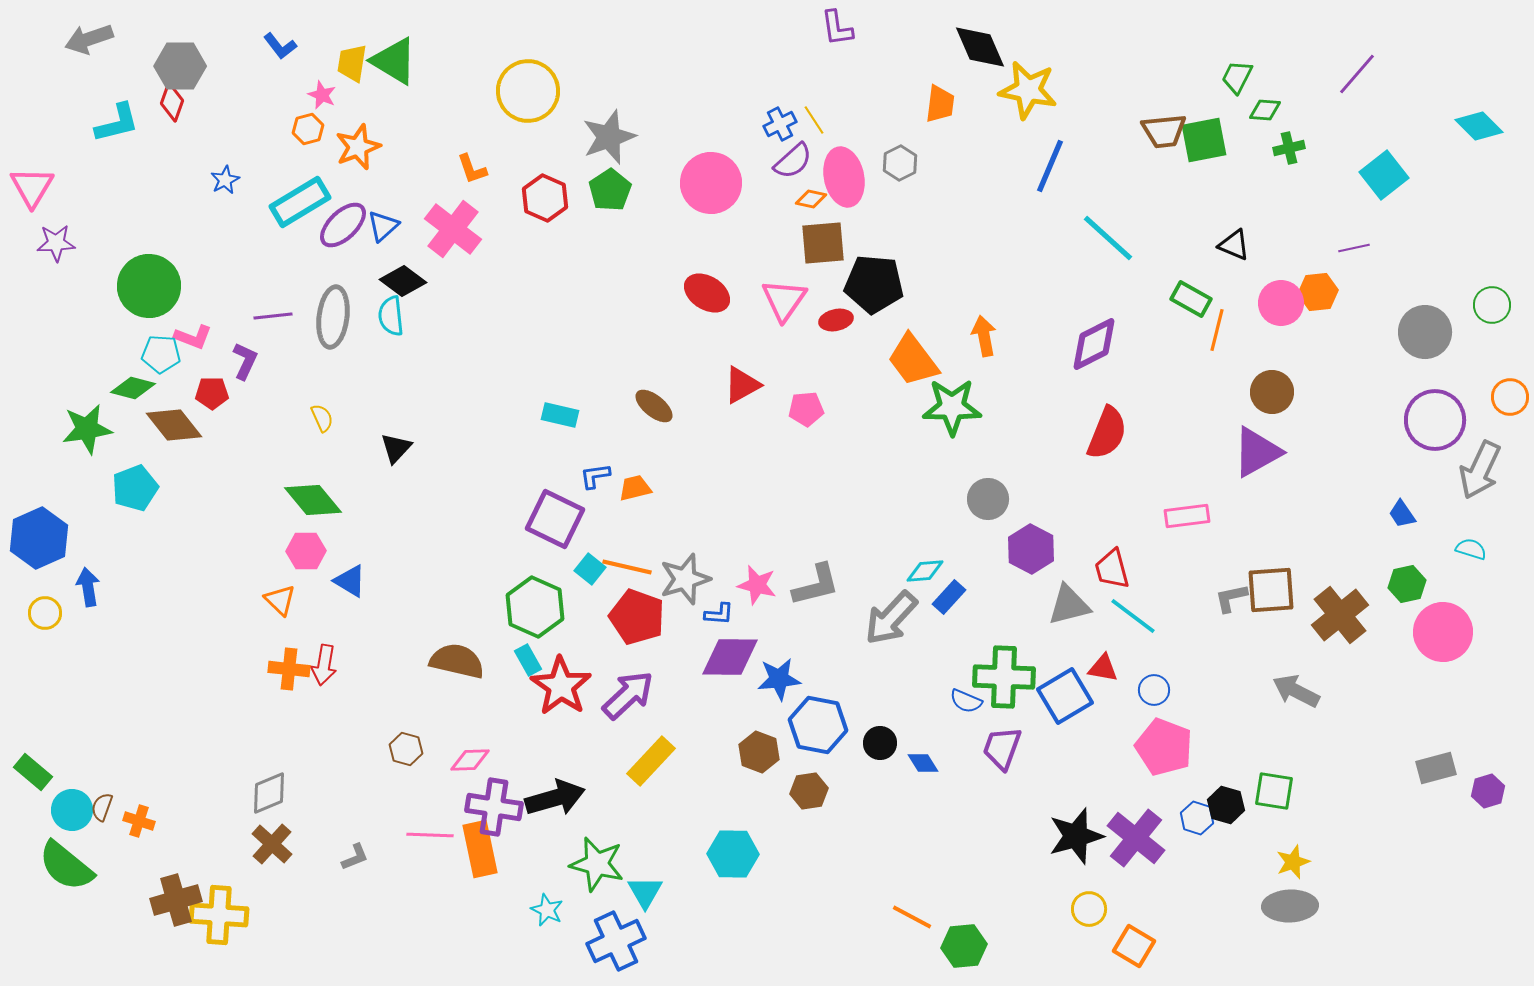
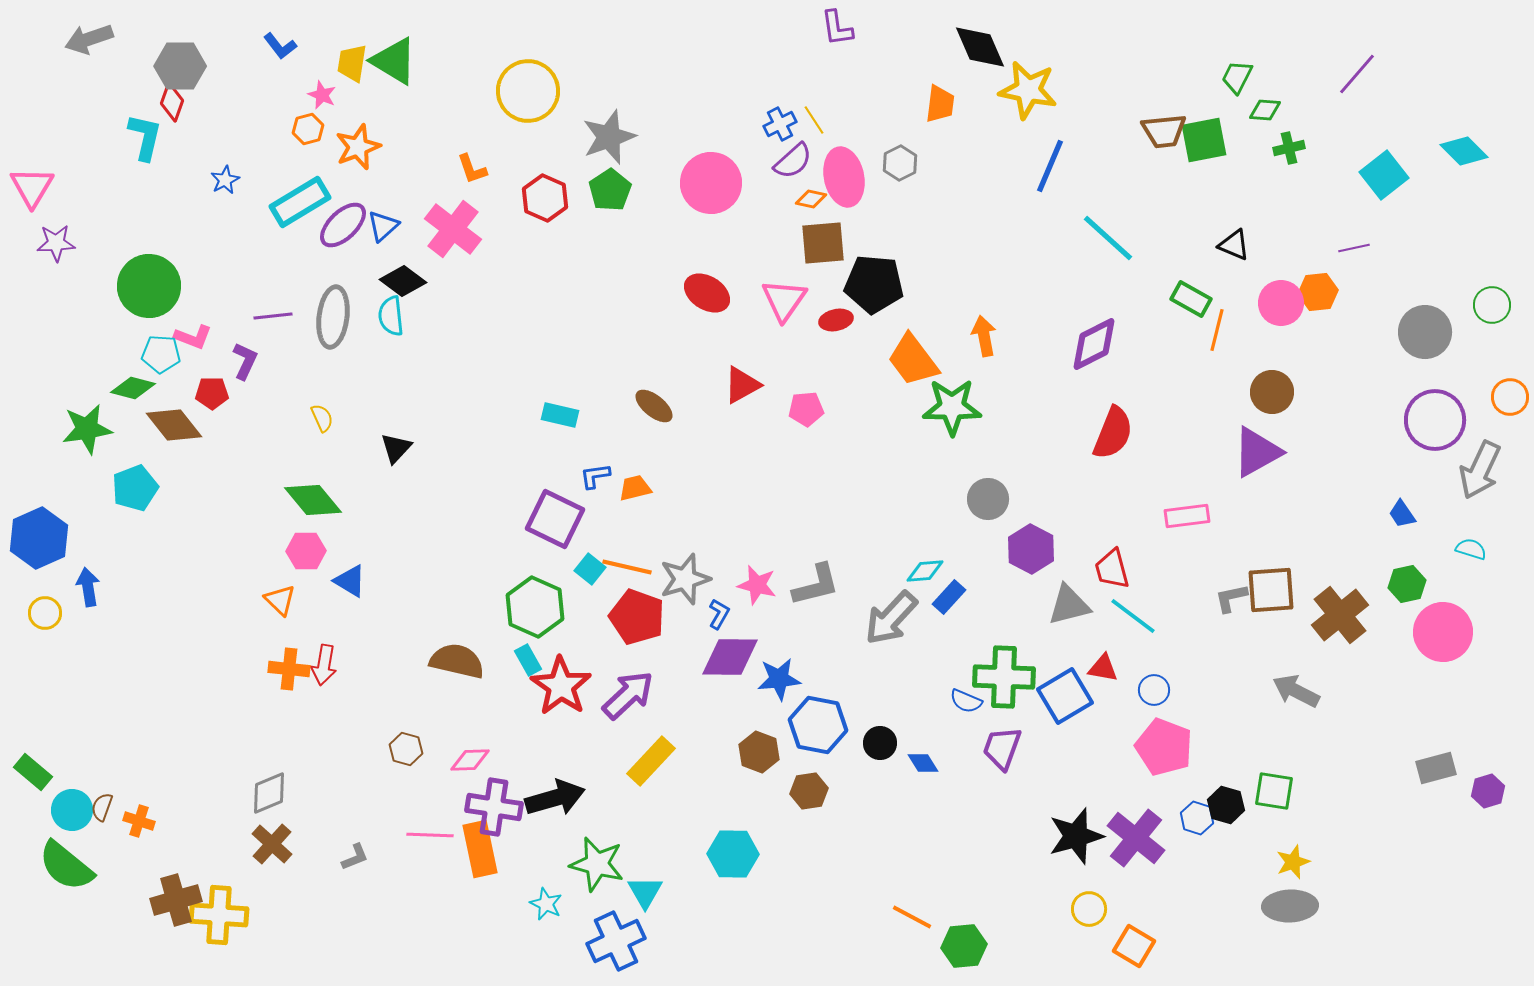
cyan L-shape at (117, 123): moved 28 px right, 14 px down; rotated 63 degrees counterclockwise
cyan diamond at (1479, 126): moved 15 px left, 25 px down
red semicircle at (1107, 433): moved 6 px right
blue L-shape at (719, 614): rotated 64 degrees counterclockwise
cyan star at (547, 910): moved 1 px left, 6 px up
